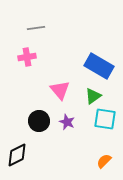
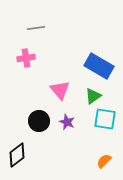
pink cross: moved 1 px left, 1 px down
black diamond: rotated 10 degrees counterclockwise
